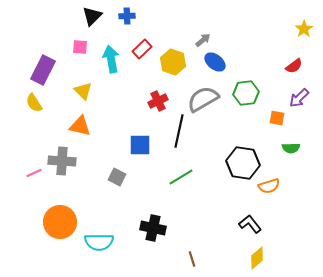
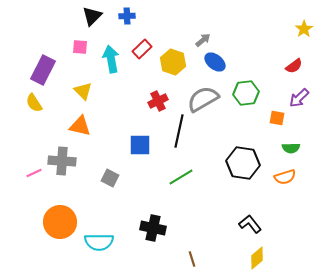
gray square: moved 7 px left, 1 px down
orange semicircle: moved 16 px right, 9 px up
